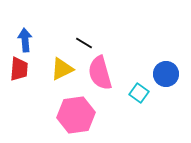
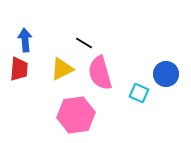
cyan square: rotated 12 degrees counterclockwise
